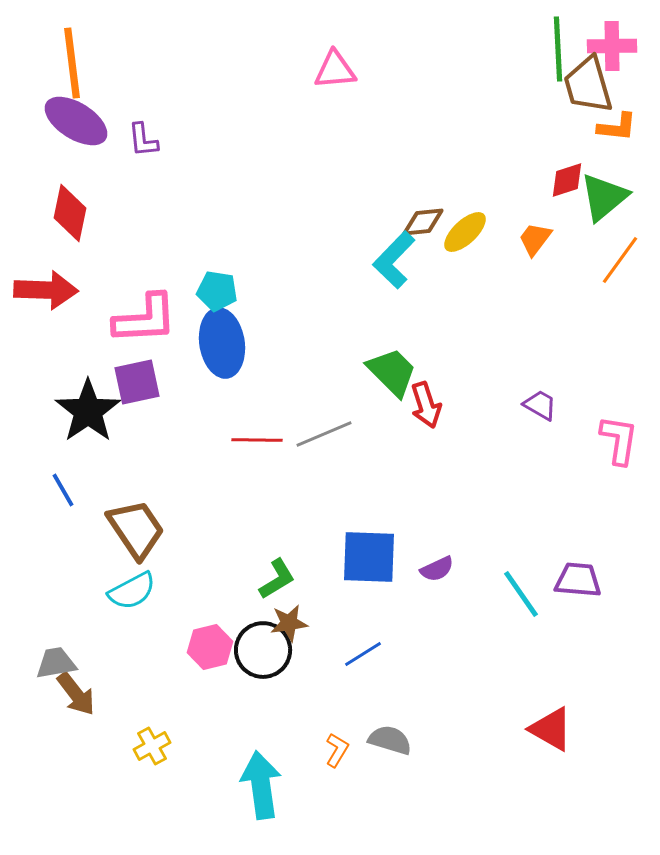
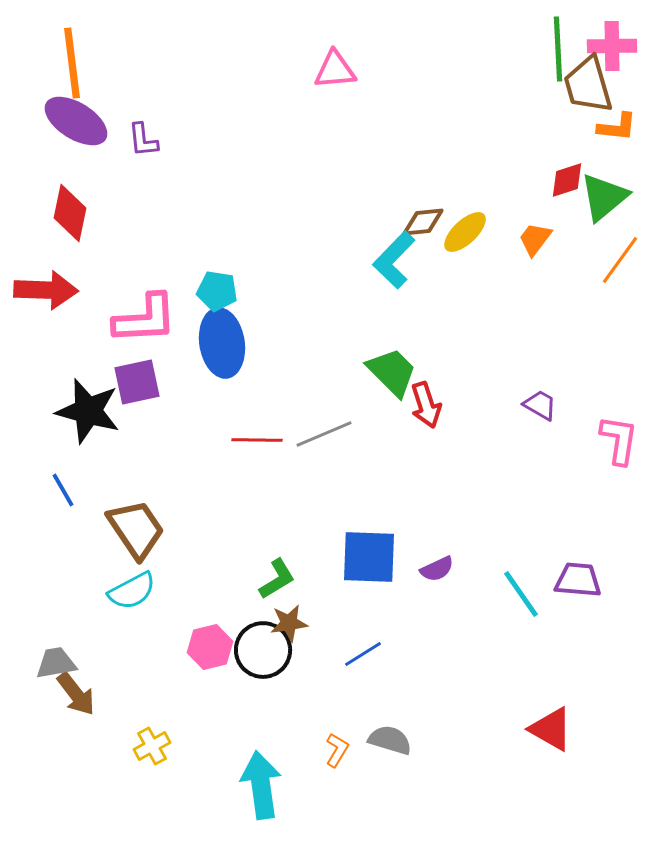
black star at (88, 411): rotated 22 degrees counterclockwise
